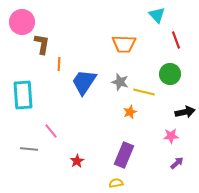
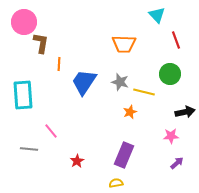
pink circle: moved 2 px right
brown L-shape: moved 1 px left, 1 px up
